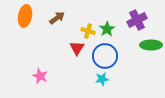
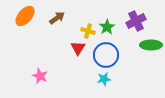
orange ellipse: rotated 30 degrees clockwise
purple cross: moved 1 px left, 1 px down
green star: moved 2 px up
red triangle: moved 1 px right
blue circle: moved 1 px right, 1 px up
cyan star: moved 2 px right
